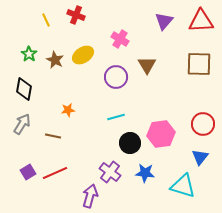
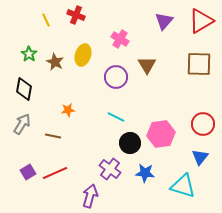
red triangle: rotated 28 degrees counterclockwise
yellow ellipse: rotated 40 degrees counterclockwise
brown star: moved 2 px down
cyan line: rotated 42 degrees clockwise
purple cross: moved 3 px up
